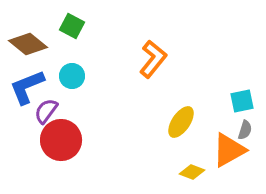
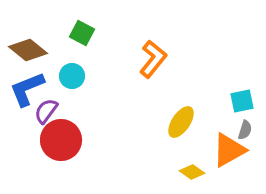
green square: moved 10 px right, 7 px down
brown diamond: moved 6 px down
blue L-shape: moved 2 px down
yellow diamond: rotated 15 degrees clockwise
